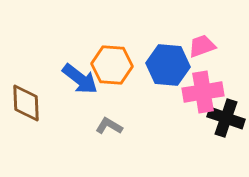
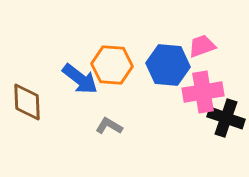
brown diamond: moved 1 px right, 1 px up
